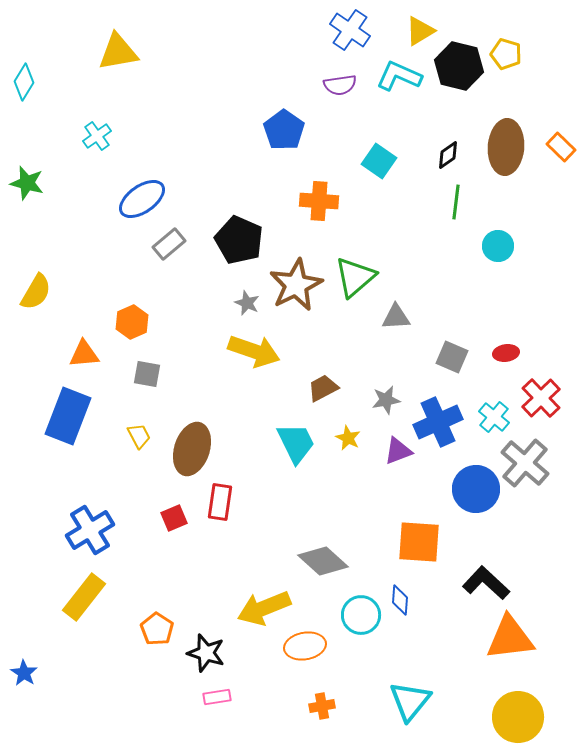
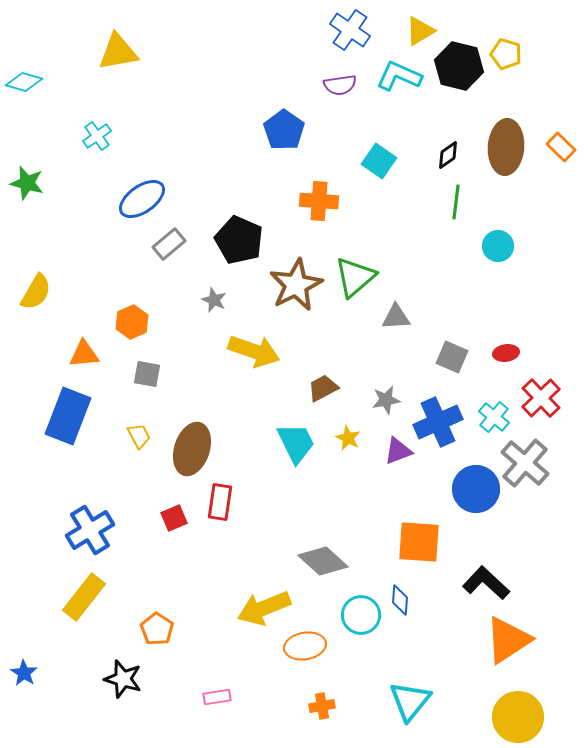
cyan diamond at (24, 82): rotated 75 degrees clockwise
gray star at (247, 303): moved 33 px left, 3 px up
orange triangle at (510, 638): moved 2 px left, 2 px down; rotated 26 degrees counterclockwise
black star at (206, 653): moved 83 px left, 26 px down
